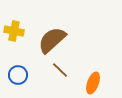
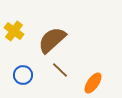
yellow cross: rotated 24 degrees clockwise
blue circle: moved 5 px right
orange ellipse: rotated 15 degrees clockwise
